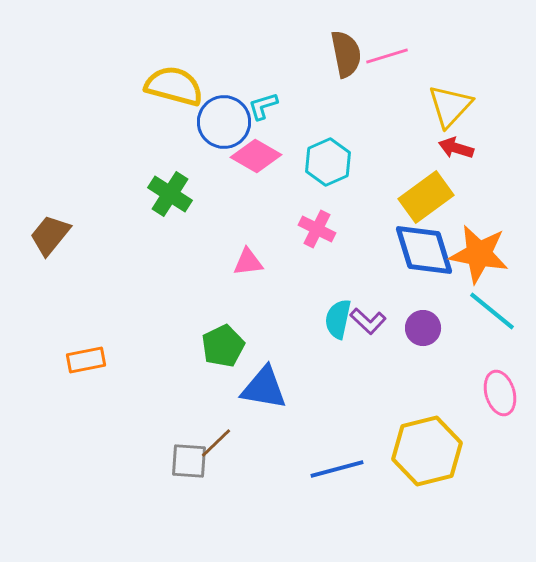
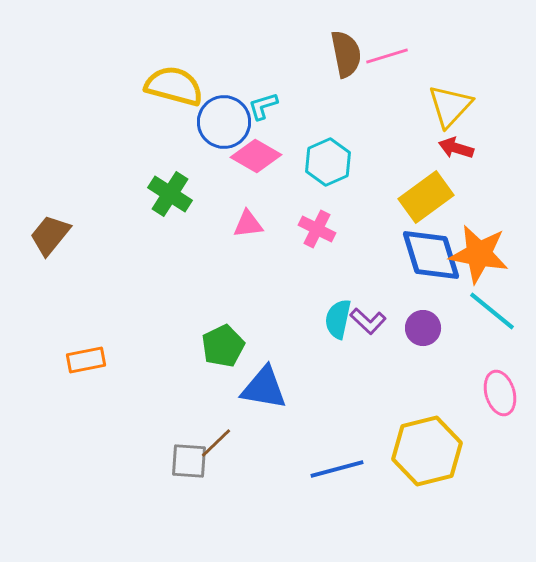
blue diamond: moved 7 px right, 5 px down
pink triangle: moved 38 px up
